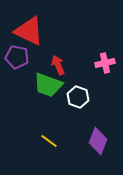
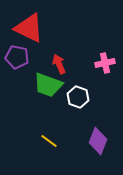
red triangle: moved 3 px up
red arrow: moved 1 px right, 1 px up
